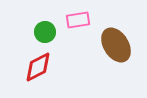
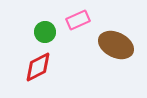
pink rectangle: rotated 15 degrees counterclockwise
brown ellipse: rotated 32 degrees counterclockwise
